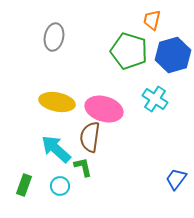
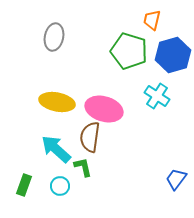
cyan cross: moved 2 px right, 3 px up
